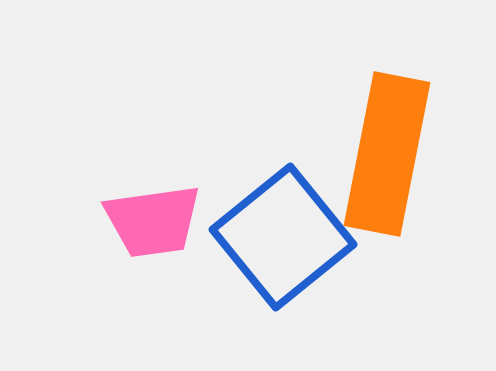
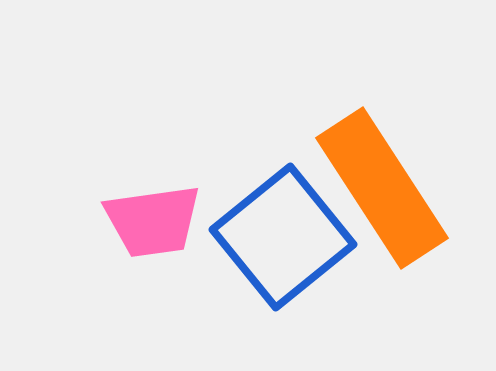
orange rectangle: moved 5 px left, 34 px down; rotated 44 degrees counterclockwise
